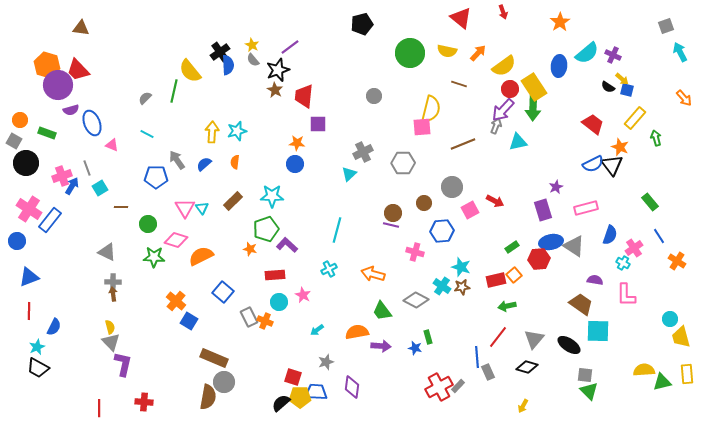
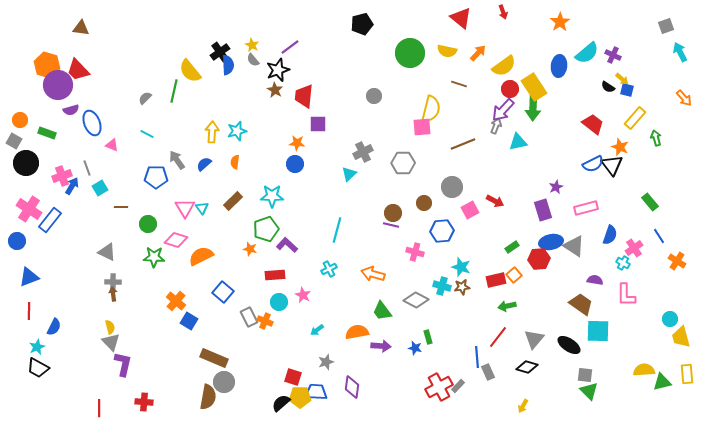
cyan cross at (442, 286): rotated 18 degrees counterclockwise
